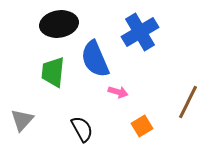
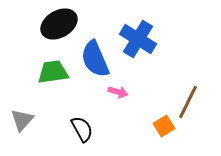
black ellipse: rotated 21 degrees counterclockwise
blue cross: moved 2 px left, 7 px down; rotated 27 degrees counterclockwise
green trapezoid: rotated 76 degrees clockwise
orange square: moved 22 px right
